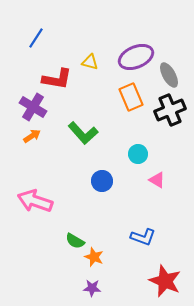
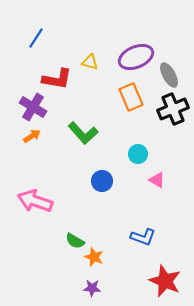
black cross: moved 3 px right, 1 px up
